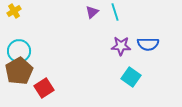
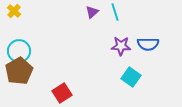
yellow cross: rotated 16 degrees counterclockwise
red square: moved 18 px right, 5 px down
